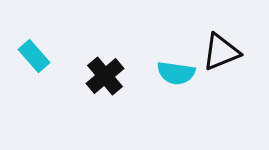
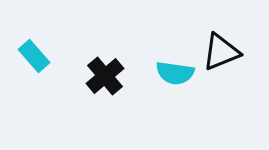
cyan semicircle: moved 1 px left
